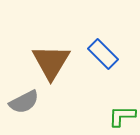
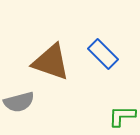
brown triangle: rotated 42 degrees counterclockwise
gray semicircle: moved 5 px left; rotated 12 degrees clockwise
